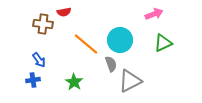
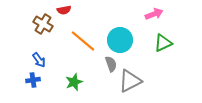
red semicircle: moved 2 px up
brown cross: rotated 24 degrees clockwise
orange line: moved 3 px left, 3 px up
green star: rotated 18 degrees clockwise
